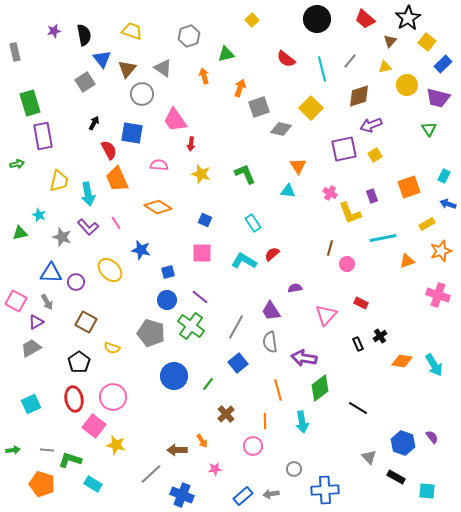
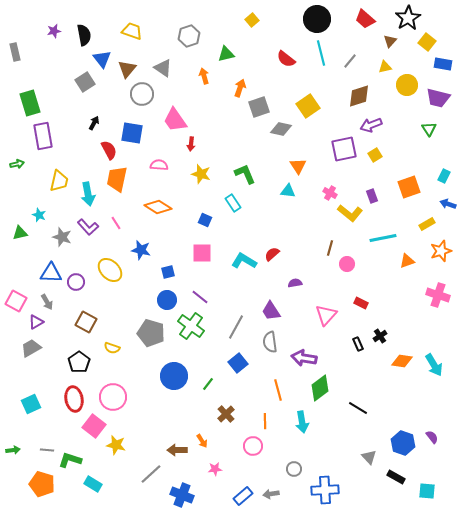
blue rectangle at (443, 64): rotated 54 degrees clockwise
cyan line at (322, 69): moved 1 px left, 16 px up
yellow square at (311, 108): moved 3 px left, 2 px up; rotated 10 degrees clockwise
orange trapezoid at (117, 179): rotated 36 degrees clockwise
yellow L-shape at (350, 213): rotated 30 degrees counterclockwise
cyan rectangle at (253, 223): moved 20 px left, 20 px up
purple semicircle at (295, 288): moved 5 px up
